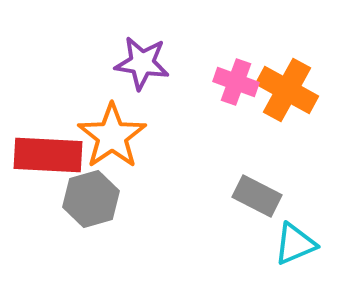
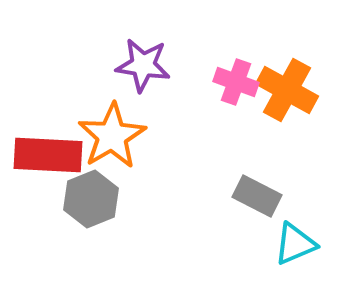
purple star: moved 1 px right, 2 px down
orange star: rotated 4 degrees clockwise
gray hexagon: rotated 6 degrees counterclockwise
